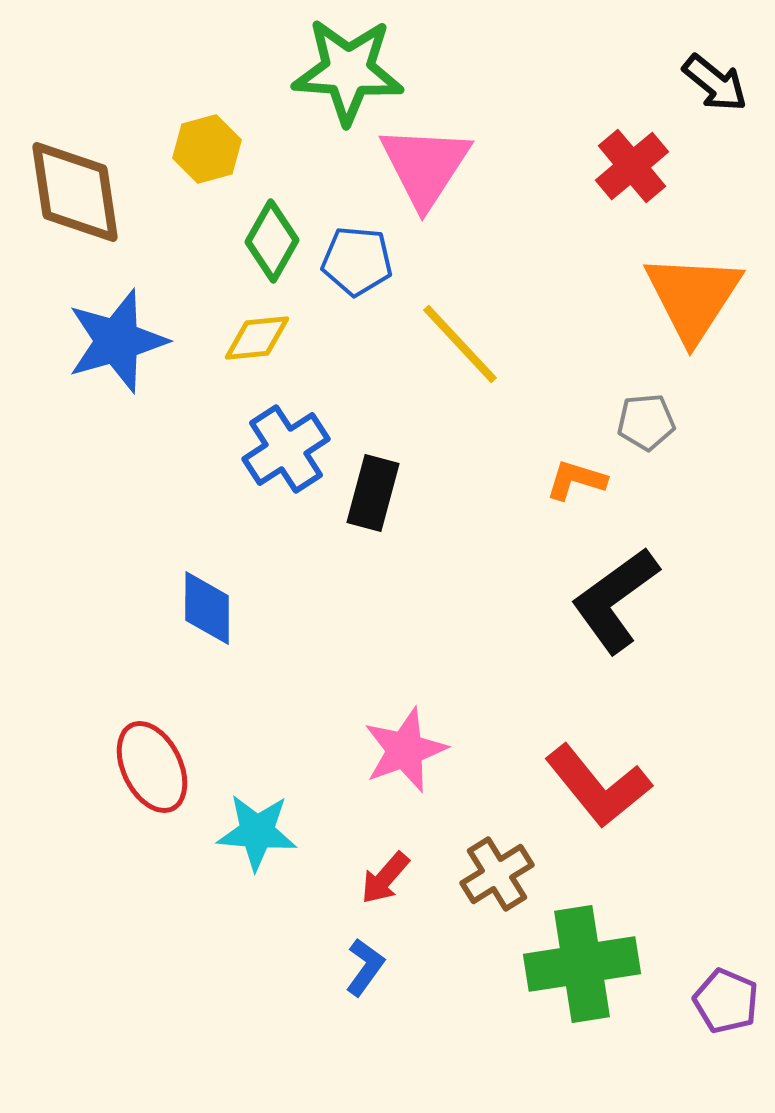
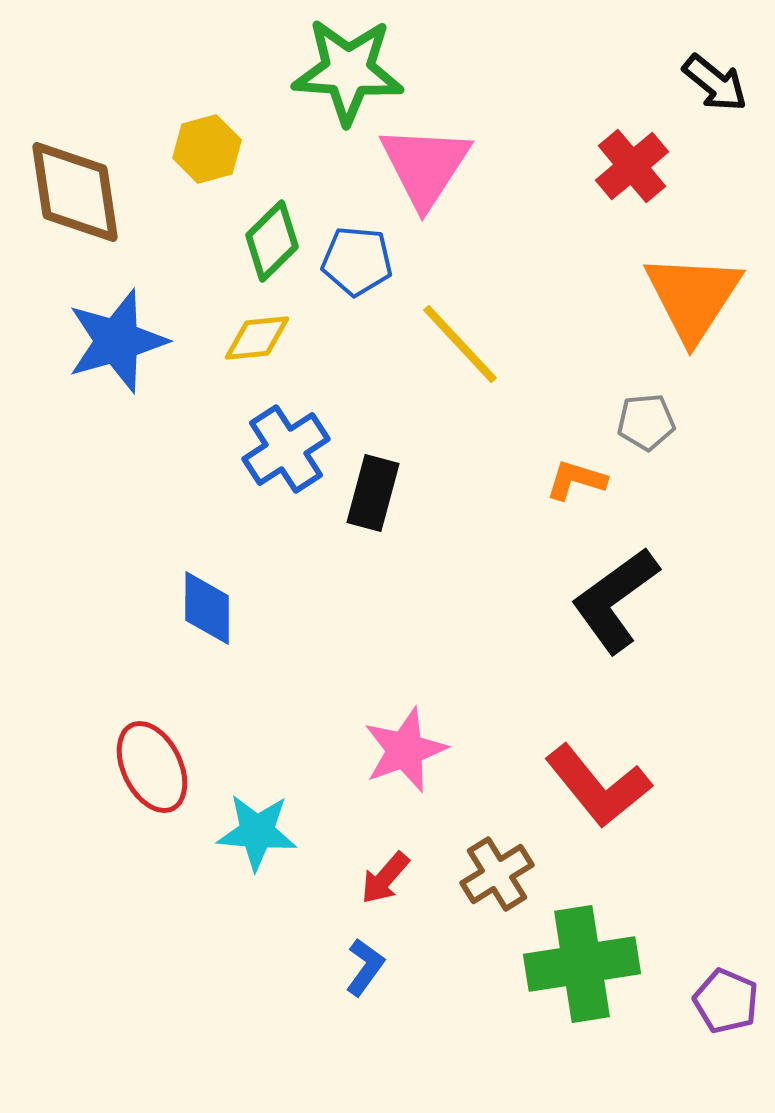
green diamond: rotated 16 degrees clockwise
